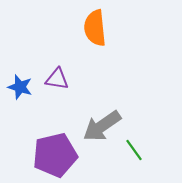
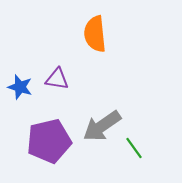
orange semicircle: moved 6 px down
green line: moved 2 px up
purple pentagon: moved 6 px left, 14 px up
